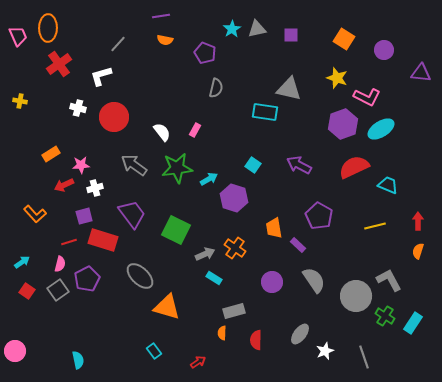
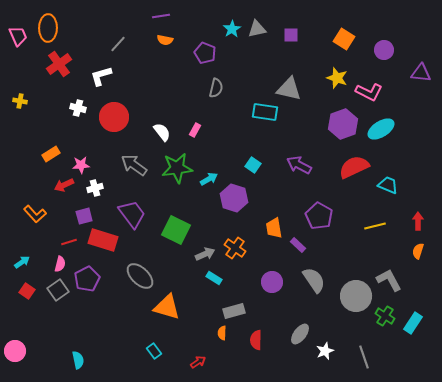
pink L-shape at (367, 97): moved 2 px right, 5 px up
